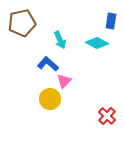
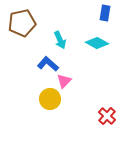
blue rectangle: moved 6 px left, 8 px up
